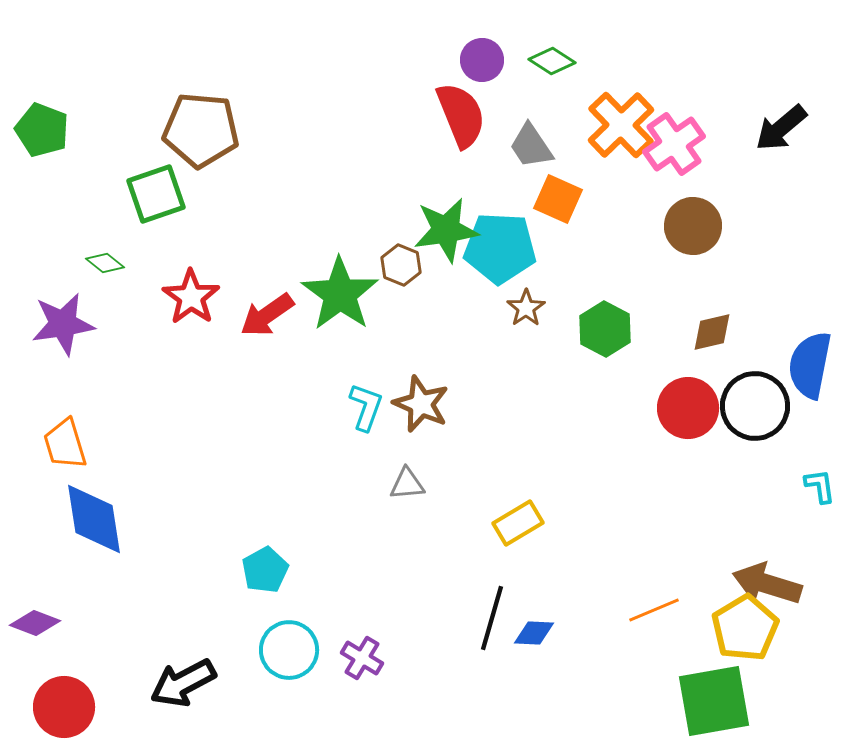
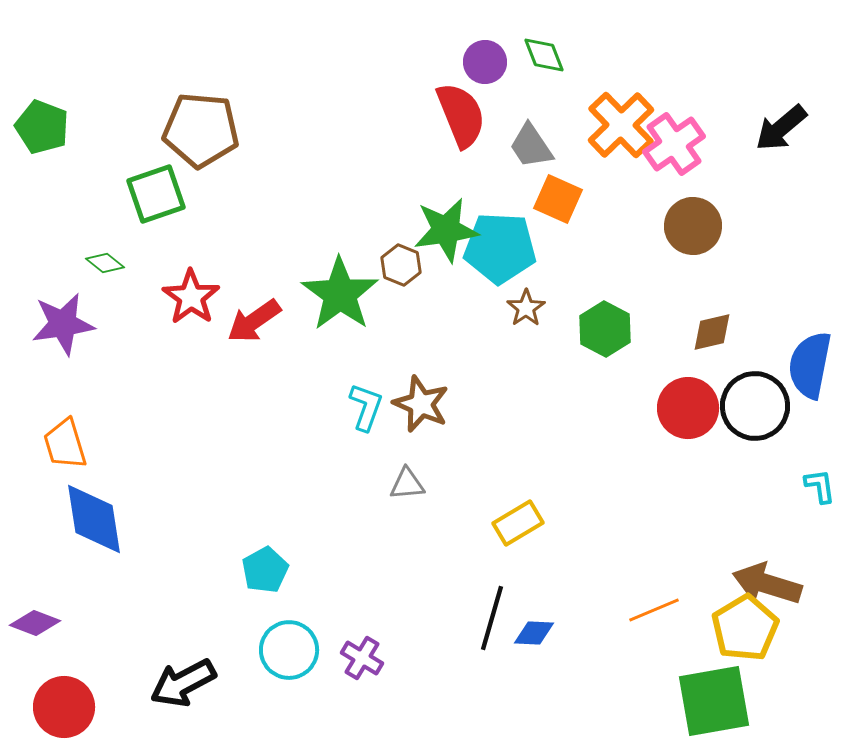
purple circle at (482, 60): moved 3 px right, 2 px down
green diamond at (552, 61): moved 8 px left, 6 px up; rotated 36 degrees clockwise
green pentagon at (42, 130): moved 3 px up
red arrow at (267, 315): moved 13 px left, 6 px down
